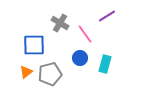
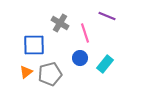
purple line: rotated 54 degrees clockwise
pink line: moved 1 px up; rotated 18 degrees clockwise
cyan rectangle: rotated 24 degrees clockwise
